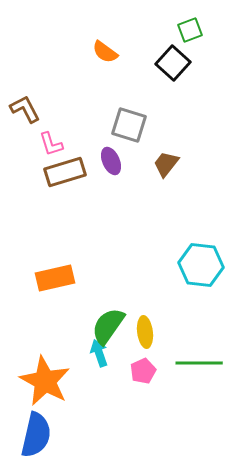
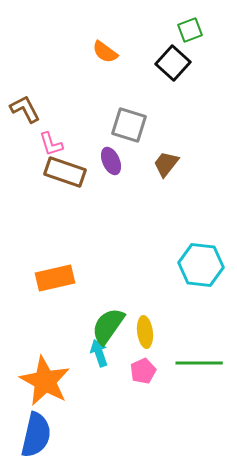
brown rectangle: rotated 36 degrees clockwise
